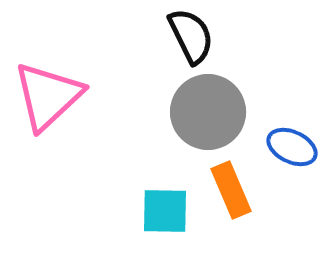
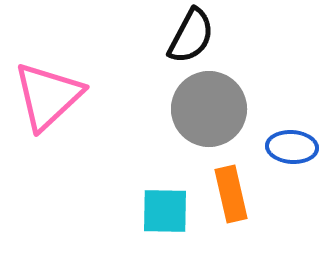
black semicircle: rotated 54 degrees clockwise
gray circle: moved 1 px right, 3 px up
blue ellipse: rotated 21 degrees counterclockwise
orange rectangle: moved 4 px down; rotated 10 degrees clockwise
